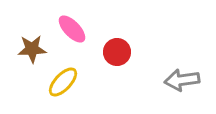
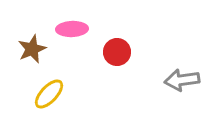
pink ellipse: rotated 48 degrees counterclockwise
brown star: rotated 20 degrees counterclockwise
yellow ellipse: moved 14 px left, 12 px down
